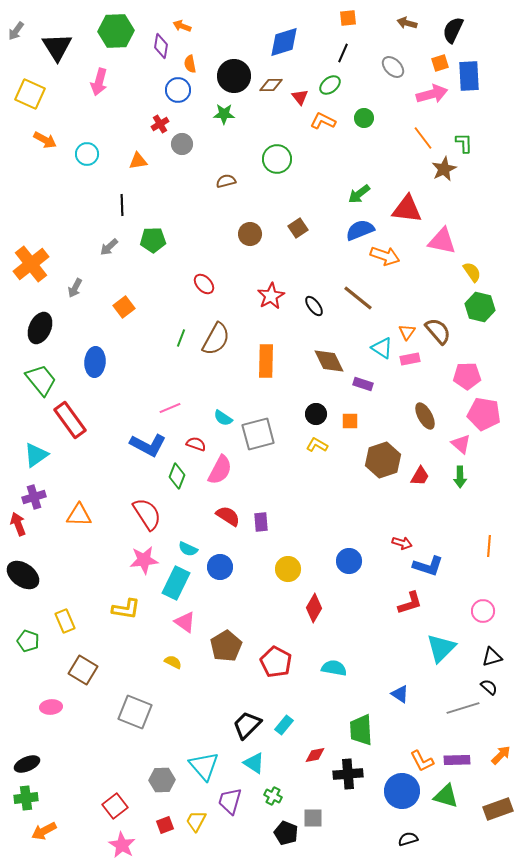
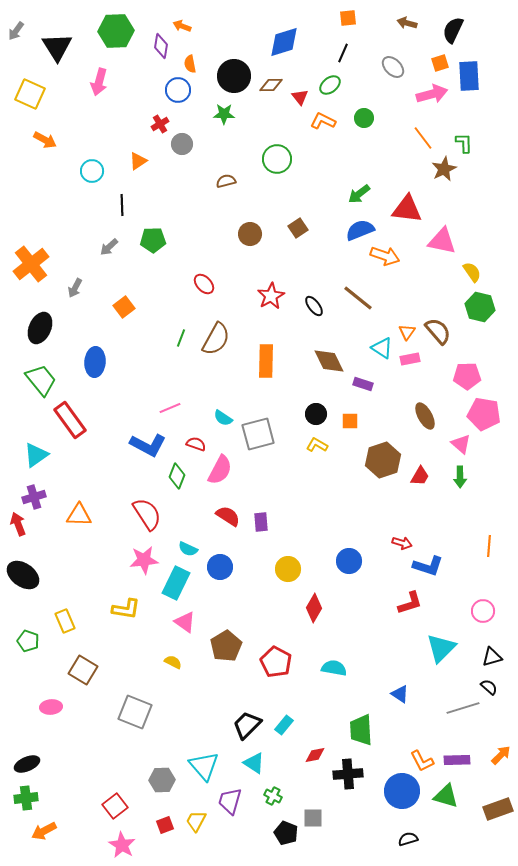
cyan circle at (87, 154): moved 5 px right, 17 px down
orange triangle at (138, 161): rotated 24 degrees counterclockwise
